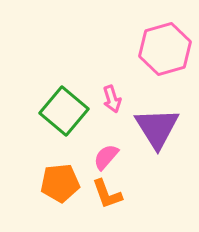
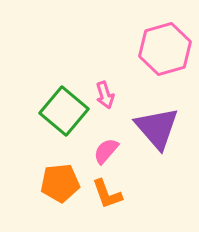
pink arrow: moved 7 px left, 4 px up
purple triangle: rotated 9 degrees counterclockwise
pink semicircle: moved 6 px up
